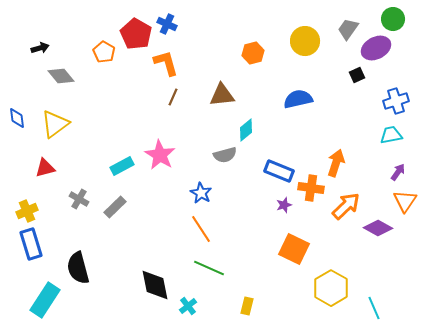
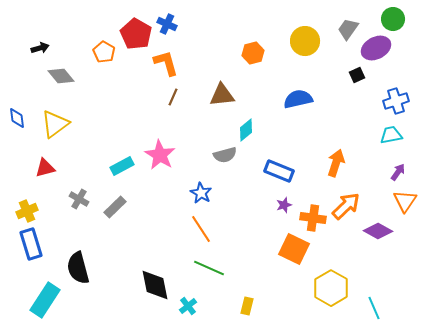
orange cross at (311, 188): moved 2 px right, 30 px down
purple diamond at (378, 228): moved 3 px down
